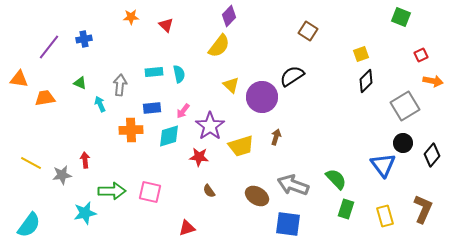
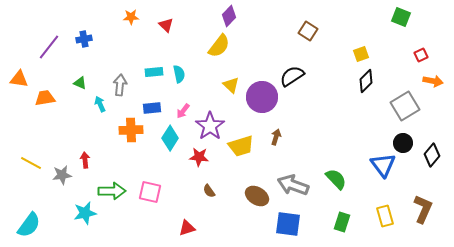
cyan diamond at (169, 136): moved 1 px right, 2 px down; rotated 40 degrees counterclockwise
green rectangle at (346, 209): moved 4 px left, 13 px down
